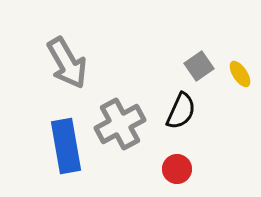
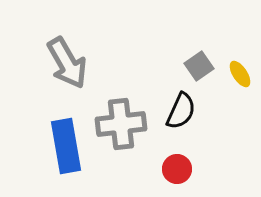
gray cross: moved 1 px right; rotated 21 degrees clockwise
